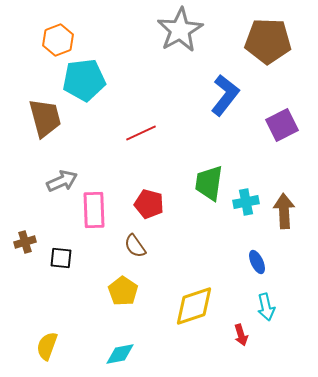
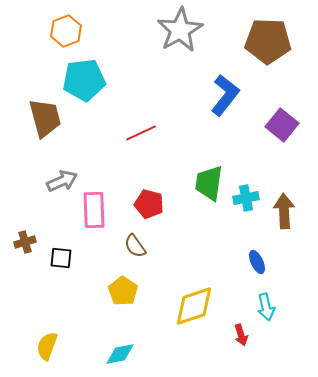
orange hexagon: moved 8 px right, 9 px up
purple square: rotated 24 degrees counterclockwise
cyan cross: moved 4 px up
